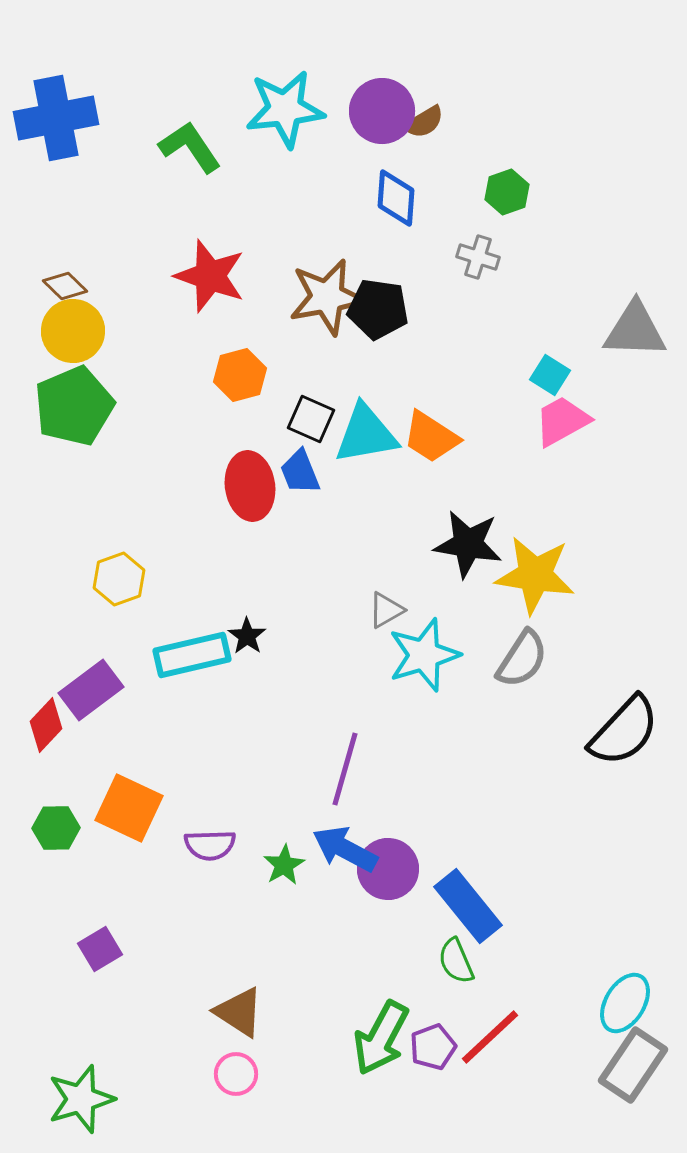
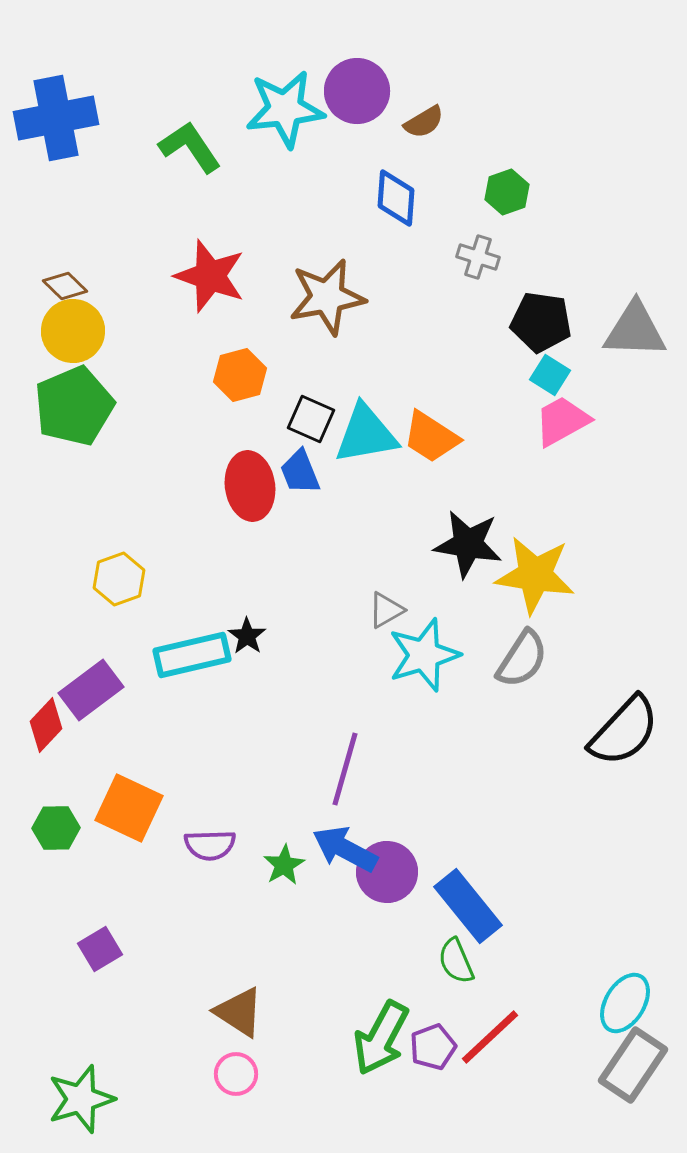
purple circle at (382, 111): moved 25 px left, 20 px up
black pentagon at (378, 309): moved 163 px right, 13 px down
purple circle at (388, 869): moved 1 px left, 3 px down
